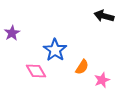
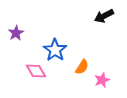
black arrow: rotated 42 degrees counterclockwise
purple star: moved 4 px right
